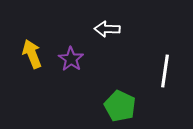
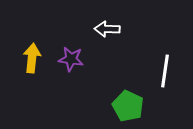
yellow arrow: moved 4 px down; rotated 28 degrees clockwise
purple star: rotated 25 degrees counterclockwise
green pentagon: moved 8 px right
